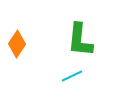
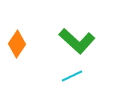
green L-shape: moved 3 px left, 1 px down; rotated 54 degrees counterclockwise
